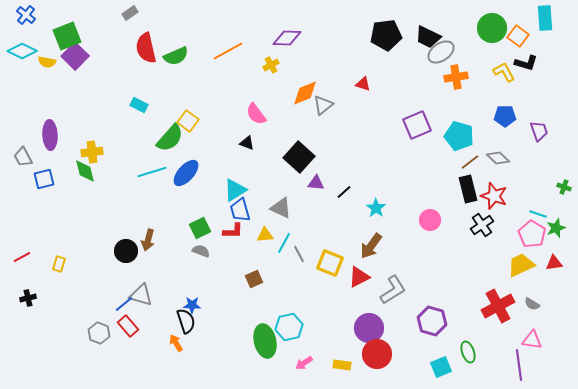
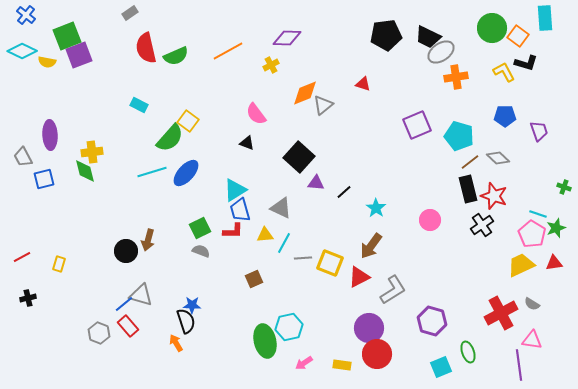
purple square at (75, 56): moved 4 px right, 1 px up; rotated 24 degrees clockwise
gray line at (299, 254): moved 4 px right, 4 px down; rotated 66 degrees counterclockwise
red cross at (498, 306): moved 3 px right, 7 px down
